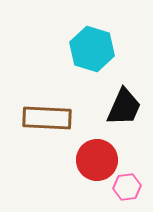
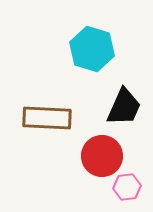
red circle: moved 5 px right, 4 px up
